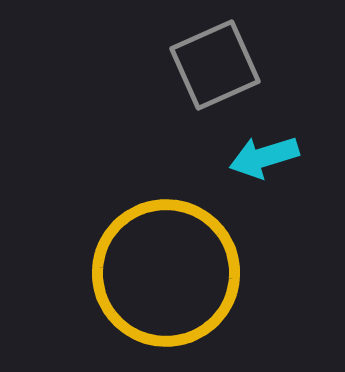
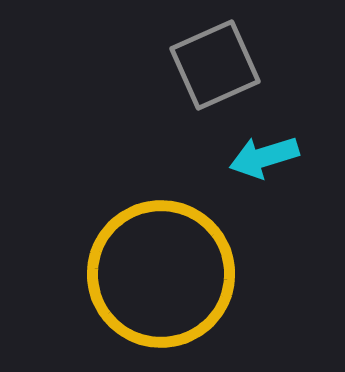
yellow circle: moved 5 px left, 1 px down
